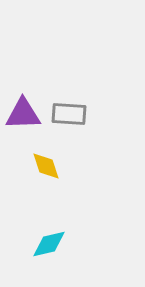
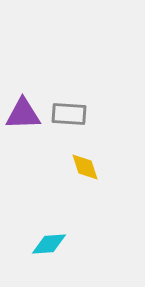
yellow diamond: moved 39 px right, 1 px down
cyan diamond: rotated 9 degrees clockwise
